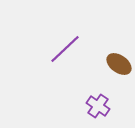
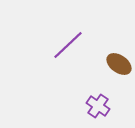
purple line: moved 3 px right, 4 px up
